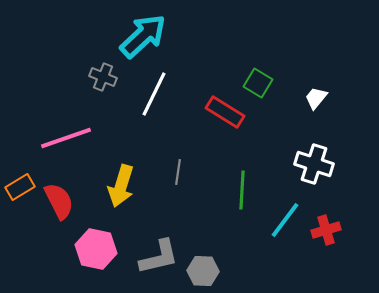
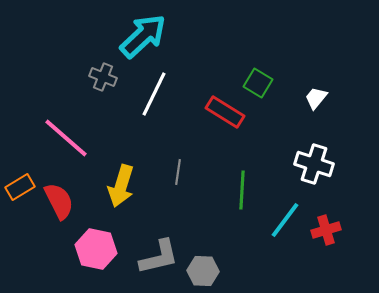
pink line: rotated 60 degrees clockwise
